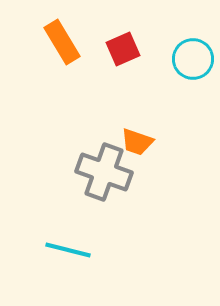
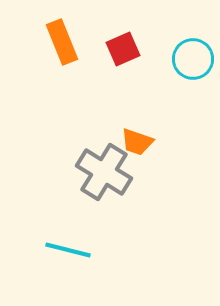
orange rectangle: rotated 9 degrees clockwise
gray cross: rotated 12 degrees clockwise
